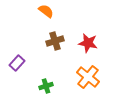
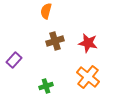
orange semicircle: rotated 112 degrees counterclockwise
purple rectangle: moved 3 px left, 3 px up
